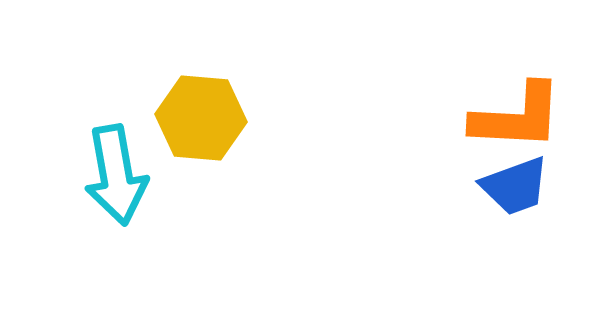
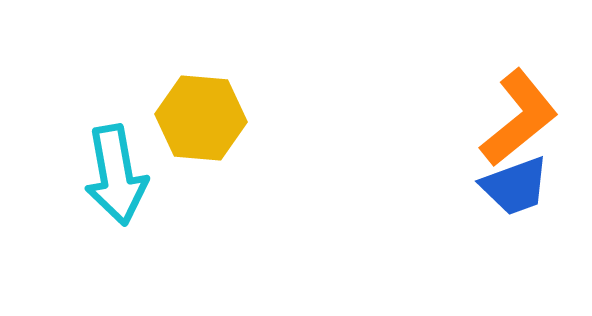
orange L-shape: moved 2 px right, 1 px down; rotated 42 degrees counterclockwise
